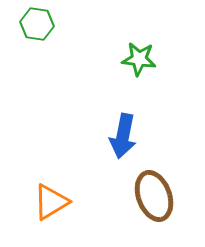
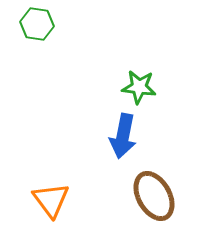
green star: moved 28 px down
brown ellipse: rotated 9 degrees counterclockwise
orange triangle: moved 2 px up; rotated 36 degrees counterclockwise
